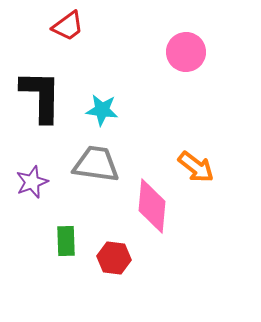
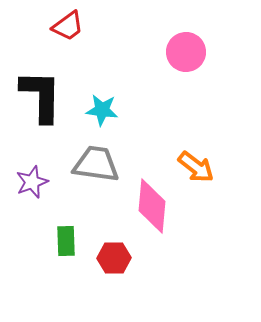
red hexagon: rotated 8 degrees counterclockwise
